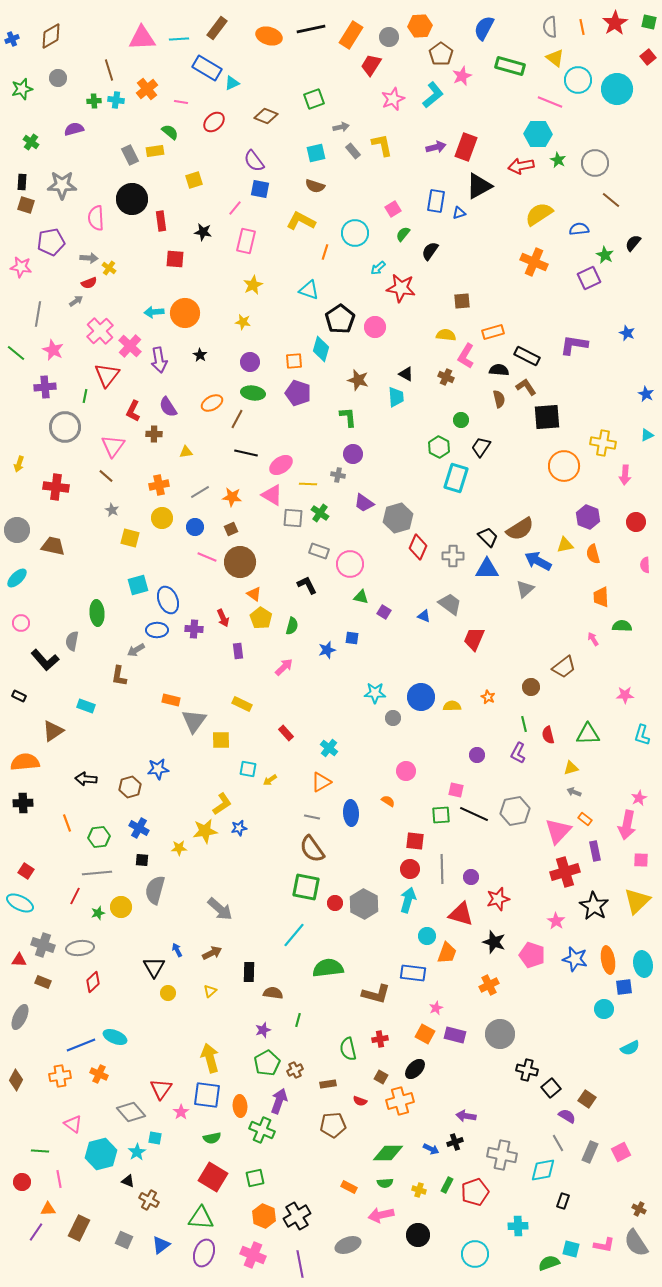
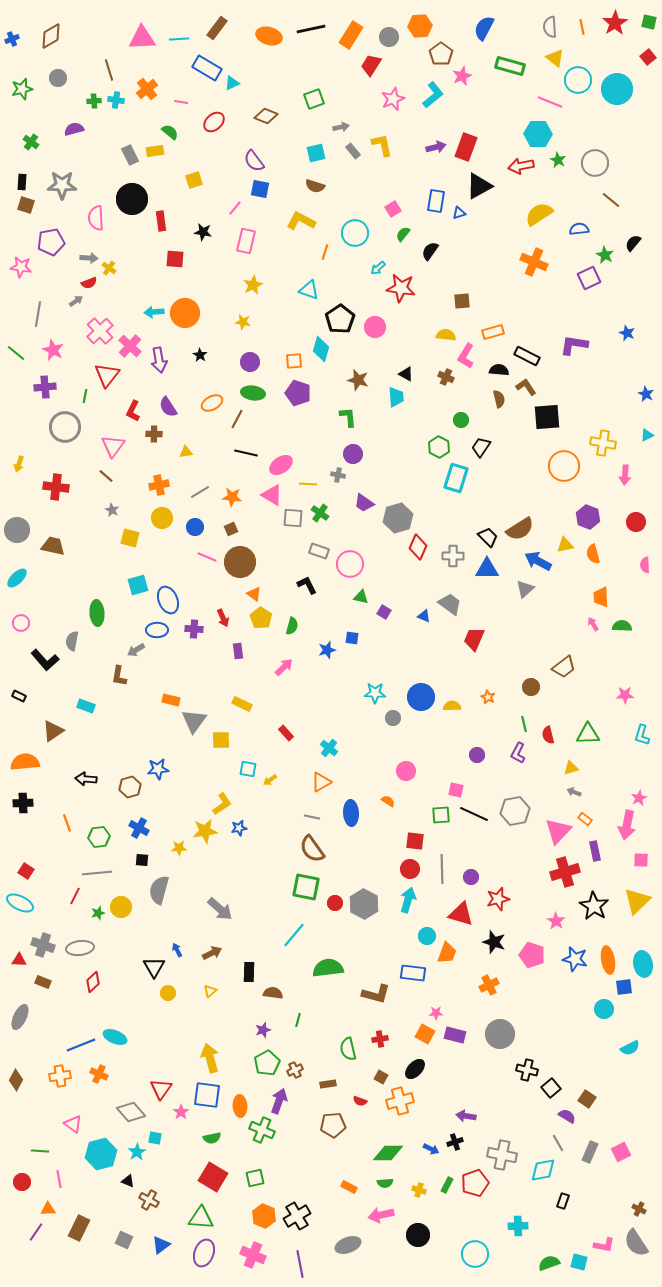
pink arrow at (593, 639): moved 15 px up
gray semicircle at (155, 890): moved 4 px right
pink star at (436, 1008): moved 5 px down; rotated 24 degrees clockwise
red pentagon at (475, 1192): moved 9 px up
cyan square at (571, 1249): moved 8 px right, 13 px down
